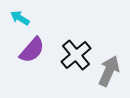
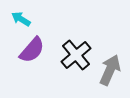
cyan arrow: moved 1 px right, 1 px down
gray arrow: moved 1 px right, 1 px up
